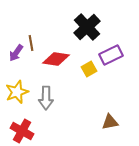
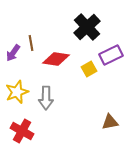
purple arrow: moved 3 px left
